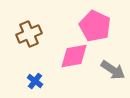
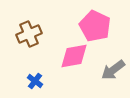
gray arrow: rotated 110 degrees clockwise
